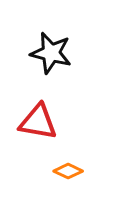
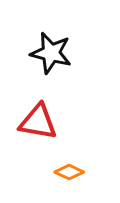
orange diamond: moved 1 px right, 1 px down
